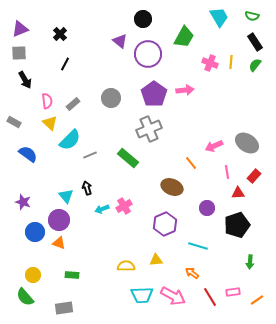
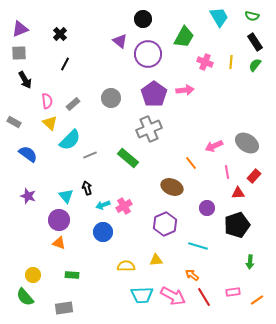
pink cross at (210, 63): moved 5 px left, 1 px up
purple star at (23, 202): moved 5 px right, 6 px up
cyan arrow at (102, 209): moved 1 px right, 4 px up
blue circle at (35, 232): moved 68 px right
orange arrow at (192, 273): moved 2 px down
red line at (210, 297): moved 6 px left
